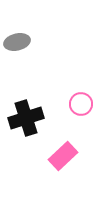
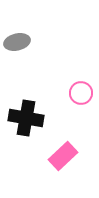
pink circle: moved 11 px up
black cross: rotated 28 degrees clockwise
